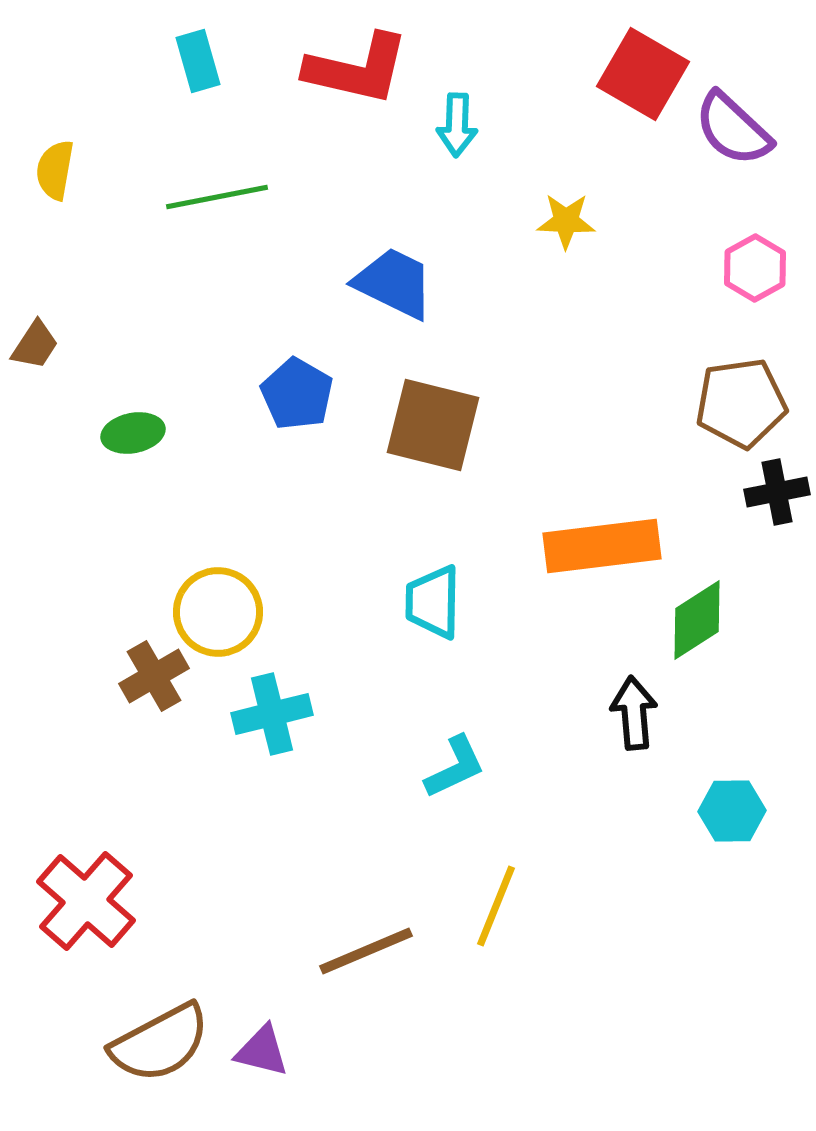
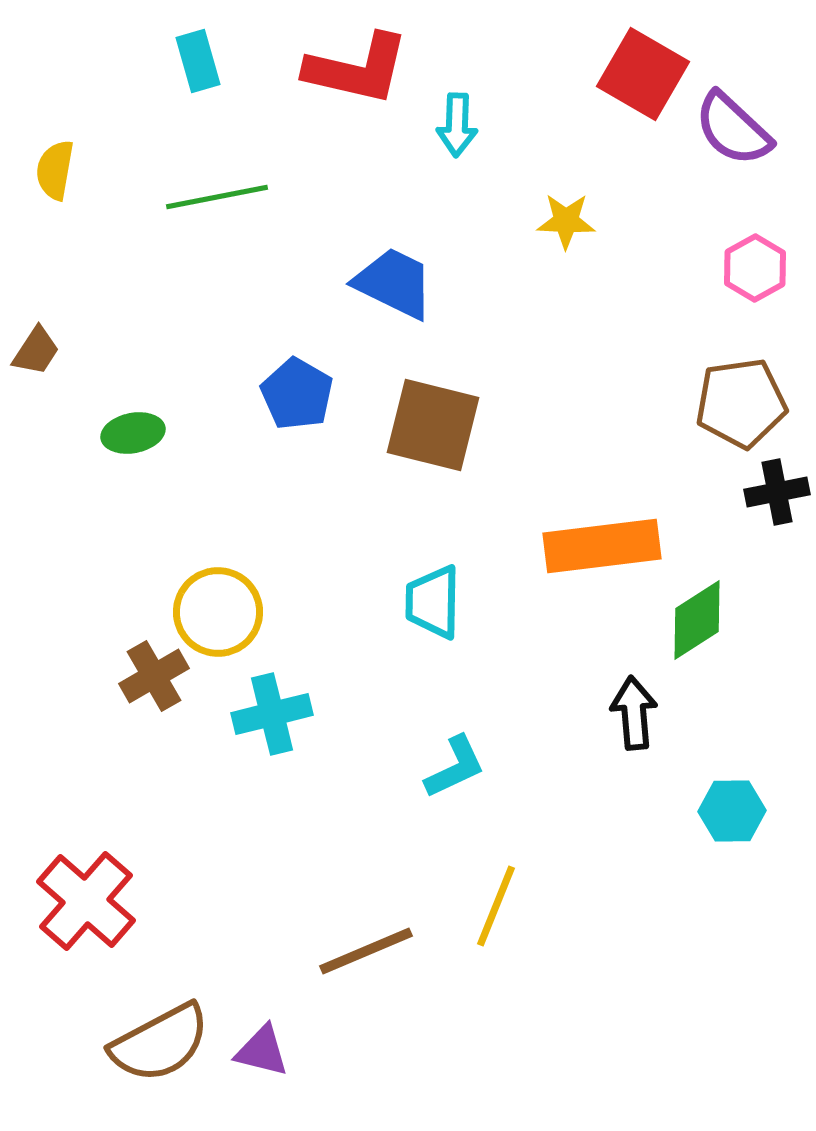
brown trapezoid: moved 1 px right, 6 px down
